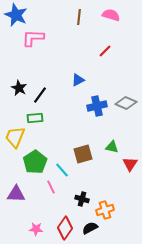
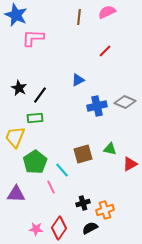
pink semicircle: moved 4 px left, 3 px up; rotated 42 degrees counterclockwise
gray diamond: moved 1 px left, 1 px up
green triangle: moved 2 px left, 2 px down
red triangle: rotated 28 degrees clockwise
black cross: moved 1 px right, 4 px down; rotated 32 degrees counterclockwise
red diamond: moved 6 px left
